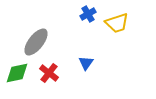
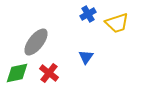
blue triangle: moved 6 px up
